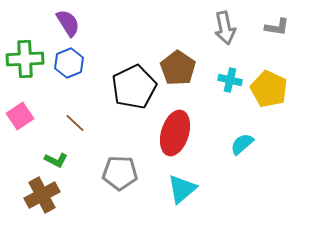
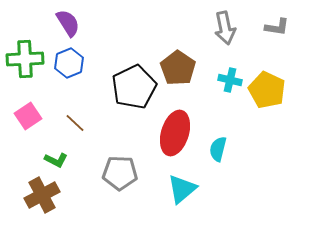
yellow pentagon: moved 2 px left, 1 px down
pink square: moved 8 px right
cyan semicircle: moved 24 px left, 5 px down; rotated 35 degrees counterclockwise
